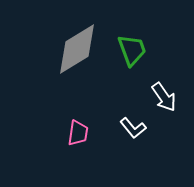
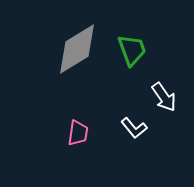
white L-shape: moved 1 px right
